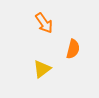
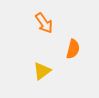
yellow triangle: moved 2 px down
